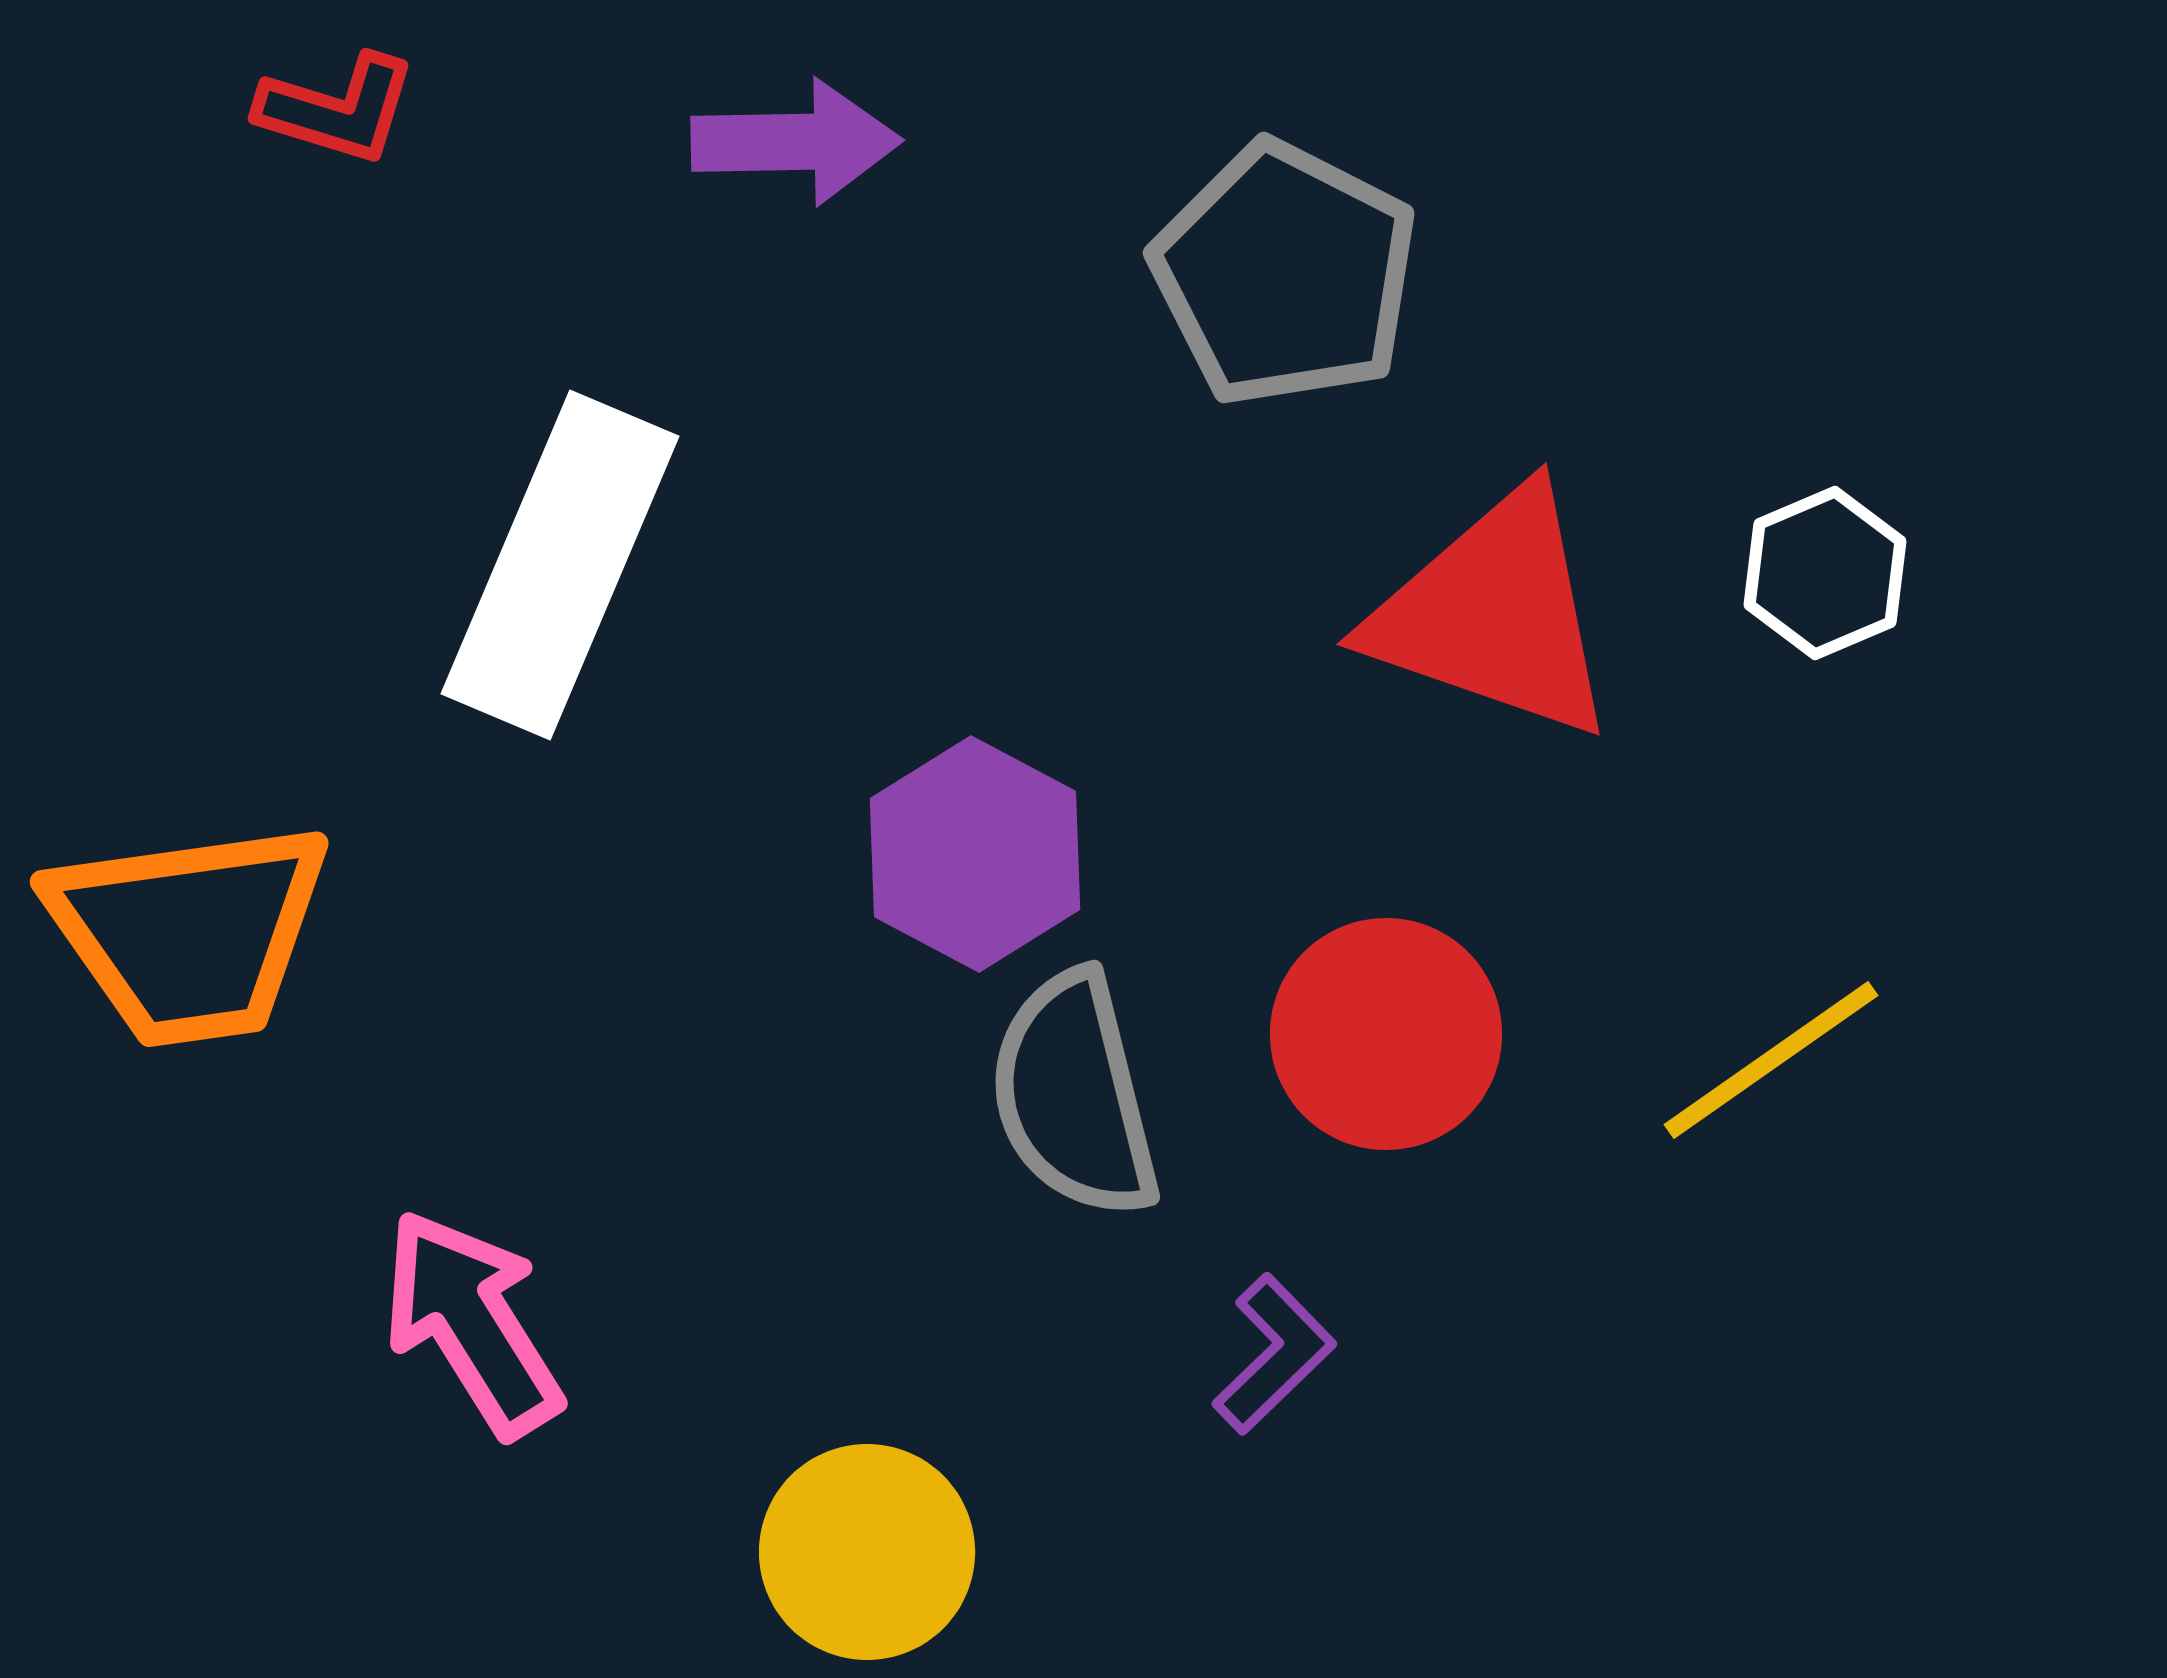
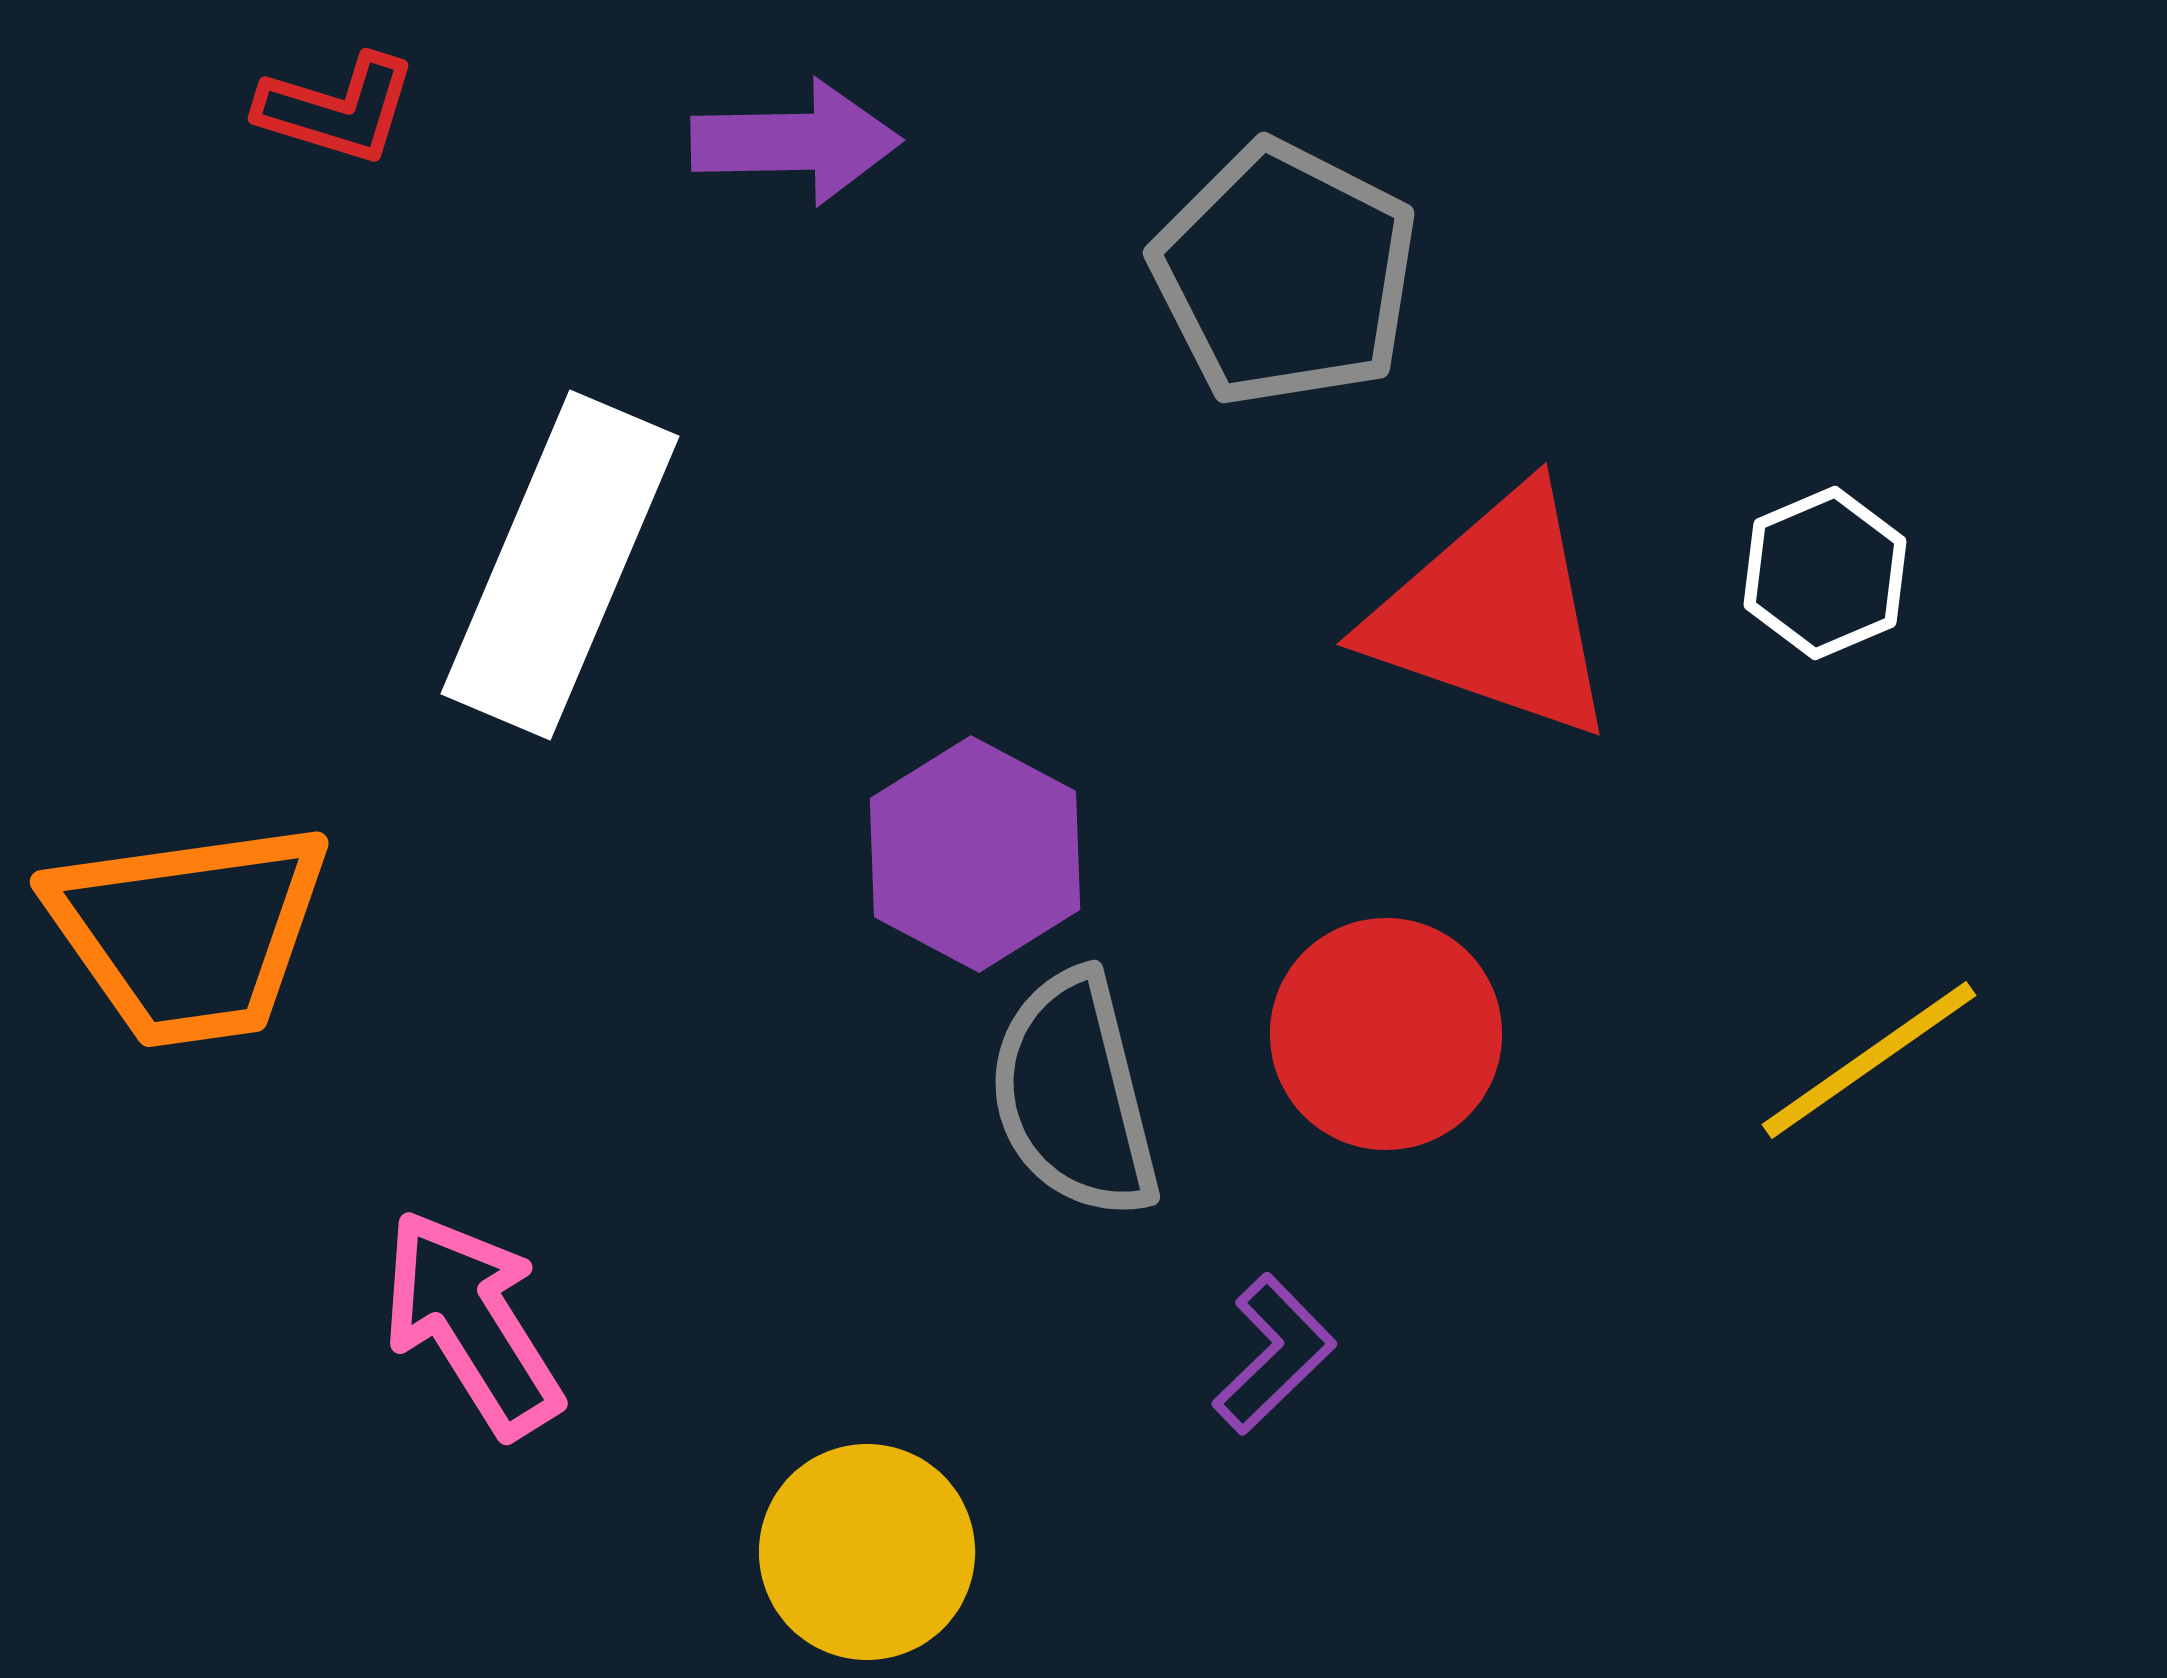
yellow line: moved 98 px right
